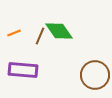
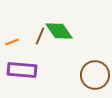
orange line: moved 2 px left, 9 px down
purple rectangle: moved 1 px left
